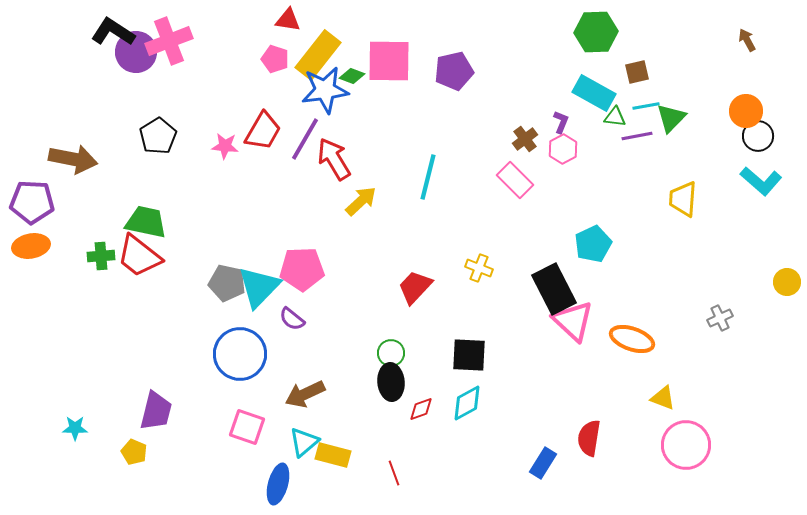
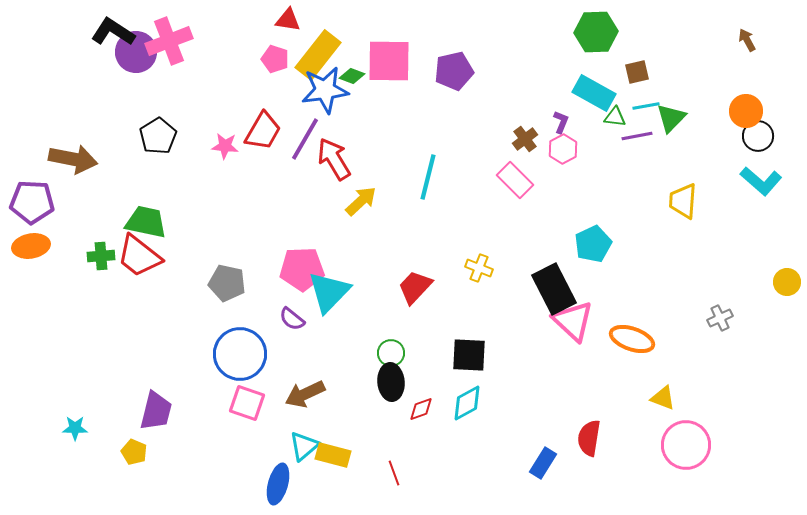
yellow trapezoid at (683, 199): moved 2 px down
cyan triangle at (259, 287): moved 70 px right, 5 px down
pink square at (247, 427): moved 24 px up
cyan triangle at (304, 442): moved 4 px down
